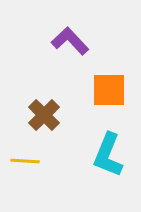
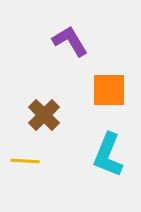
purple L-shape: rotated 12 degrees clockwise
